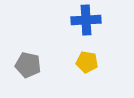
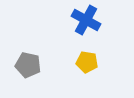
blue cross: rotated 32 degrees clockwise
